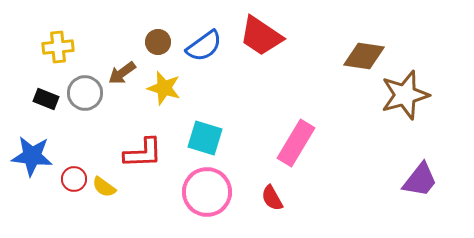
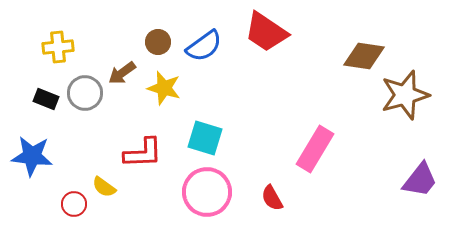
red trapezoid: moved 5 px right, 4 px up
pink rectangle: moved 19 px right, 6 px down
red circle: moved 25 px down
